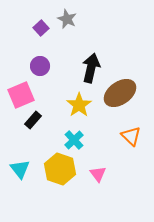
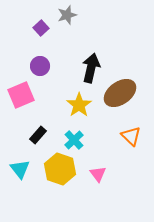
gray star: moved 4 px up; rotated 30 degrees clockwise
black rectangle: moved 5 px right, 15 px down
